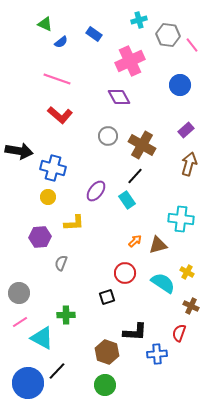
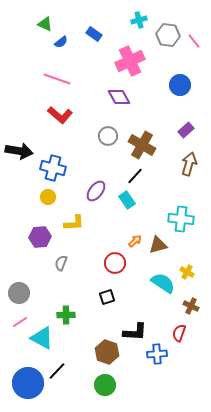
pink line at (192, 45): moved 2 px right, 4 px up
red circle at (125, 273): moved 10 px left, 10 px up
